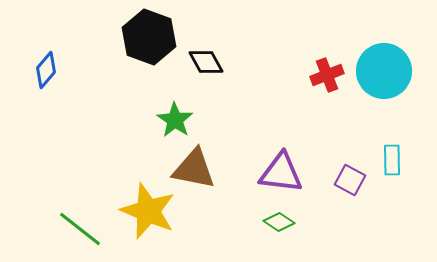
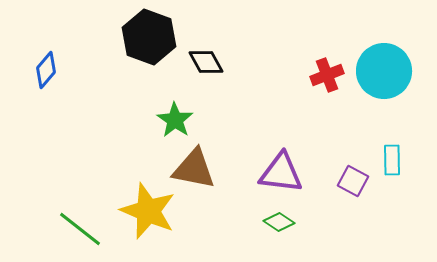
purple square: moved 3 px right, 1 px down
